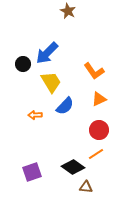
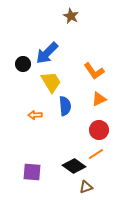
brown star: moved 3 px right, 5 px down
blue semicircle: rotated 48 degrees counterclockwise
black diamond: moved 1 px right, 1 px up
purple square: rotated 24 degrees clockwise
brown triangle: rotated 24 degrees counterclockwise
